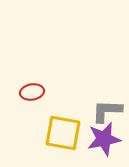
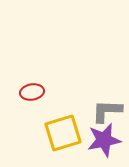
yellow square: rotated 27 degrees counterclockwise
purple star: moved 1 px down
